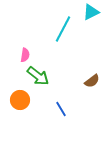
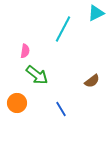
cyan triangle: moved 5 px right, 1 px down
pink semicircle: moved 4 px up
green arrow: moved 1 px left, 1 px up
orange circle: moved 3 px left, 3 px down
